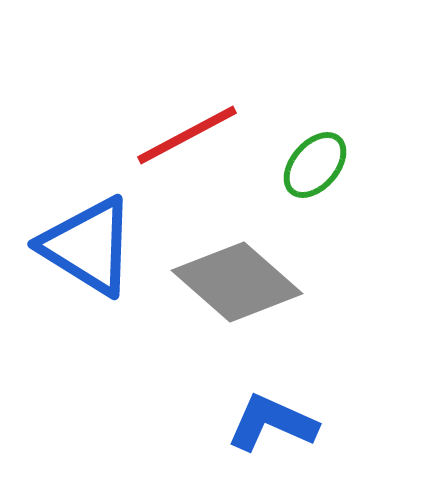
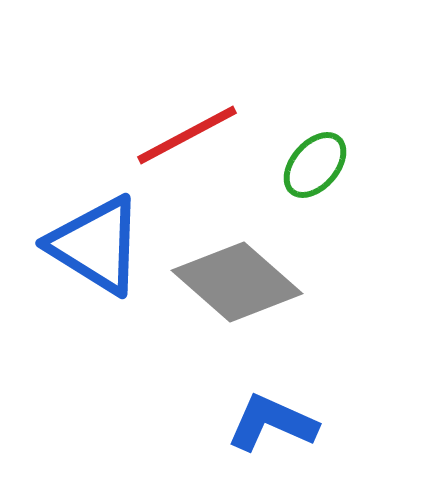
blue triangle: moved 8 px right, 1 px up
